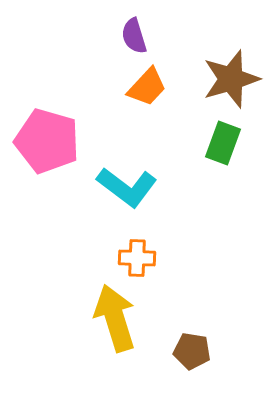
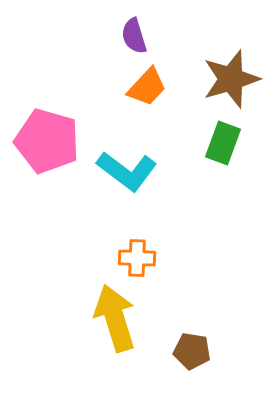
cyan L-shape: moved 16 px up
